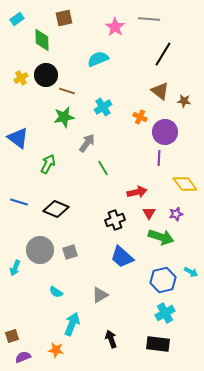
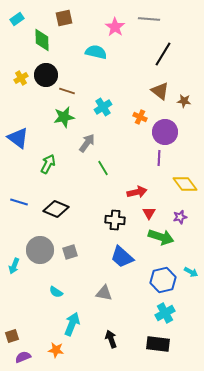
cyan semicircle at (98, 59): moved 2 px left, 7 px up; rotated 35 degrees clockwise
purple star at (176, 214): moved 4 px right, 3 px down
black cross at (115, 220): rotated 24 degrees clockwise
cyan arrow at (15, 268): moved 1 px left, 2 px up
gray triangle at (100, 295): moved 4 px right, 2 px up; rotated 42 degrees clockwise
